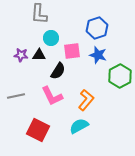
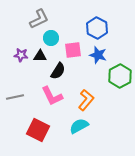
gray L-shape: moved 5 px down; rotated 120 degrees counterclockwise
blue hexagon: rotated 15 degrees counterclockwise
pink square: moved 1 px right, 1 px up
black triangle: moved 1 px right, 1 px down
gray line: moved 1 px left, 1 px down
